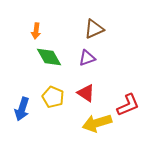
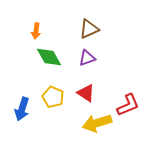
brown triangle: moved 5 px left
